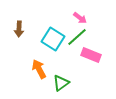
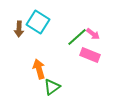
pink arrow: moved 13 px right, 16 px down
cyan square: moved 15 px left, 17 px up
pink rectangle: moved 1 px left
orange arrow: rotated 12 degrees clockwise
green triangle: moved 9 px left, 4 px down
